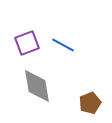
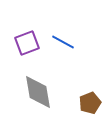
blue line: moved 3 px up
gray diamond: moved 1 px right, 6 px down
